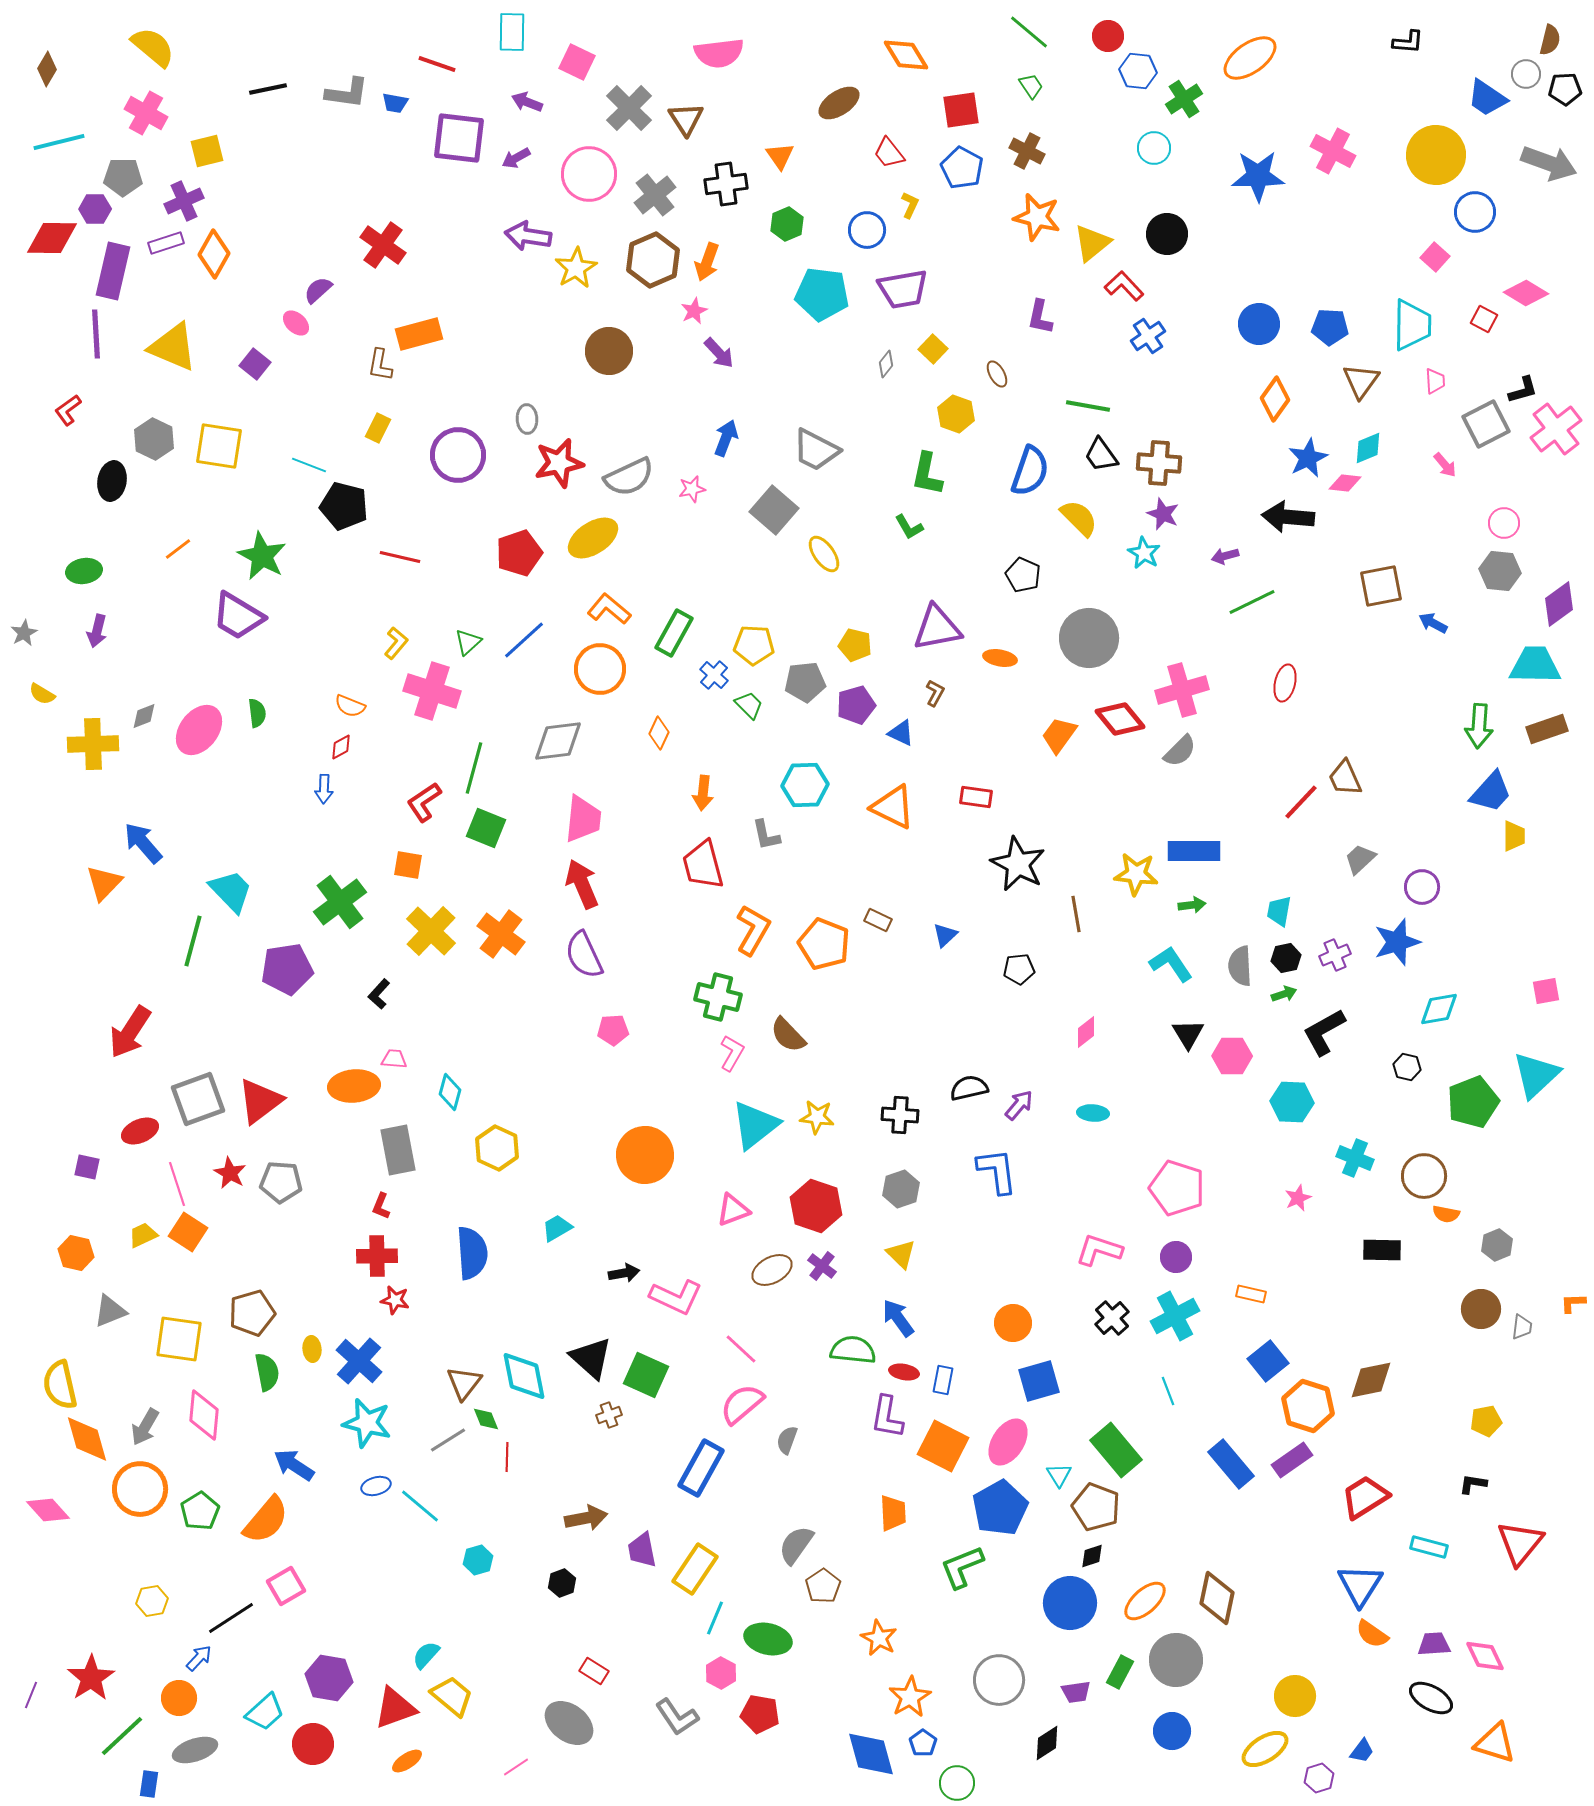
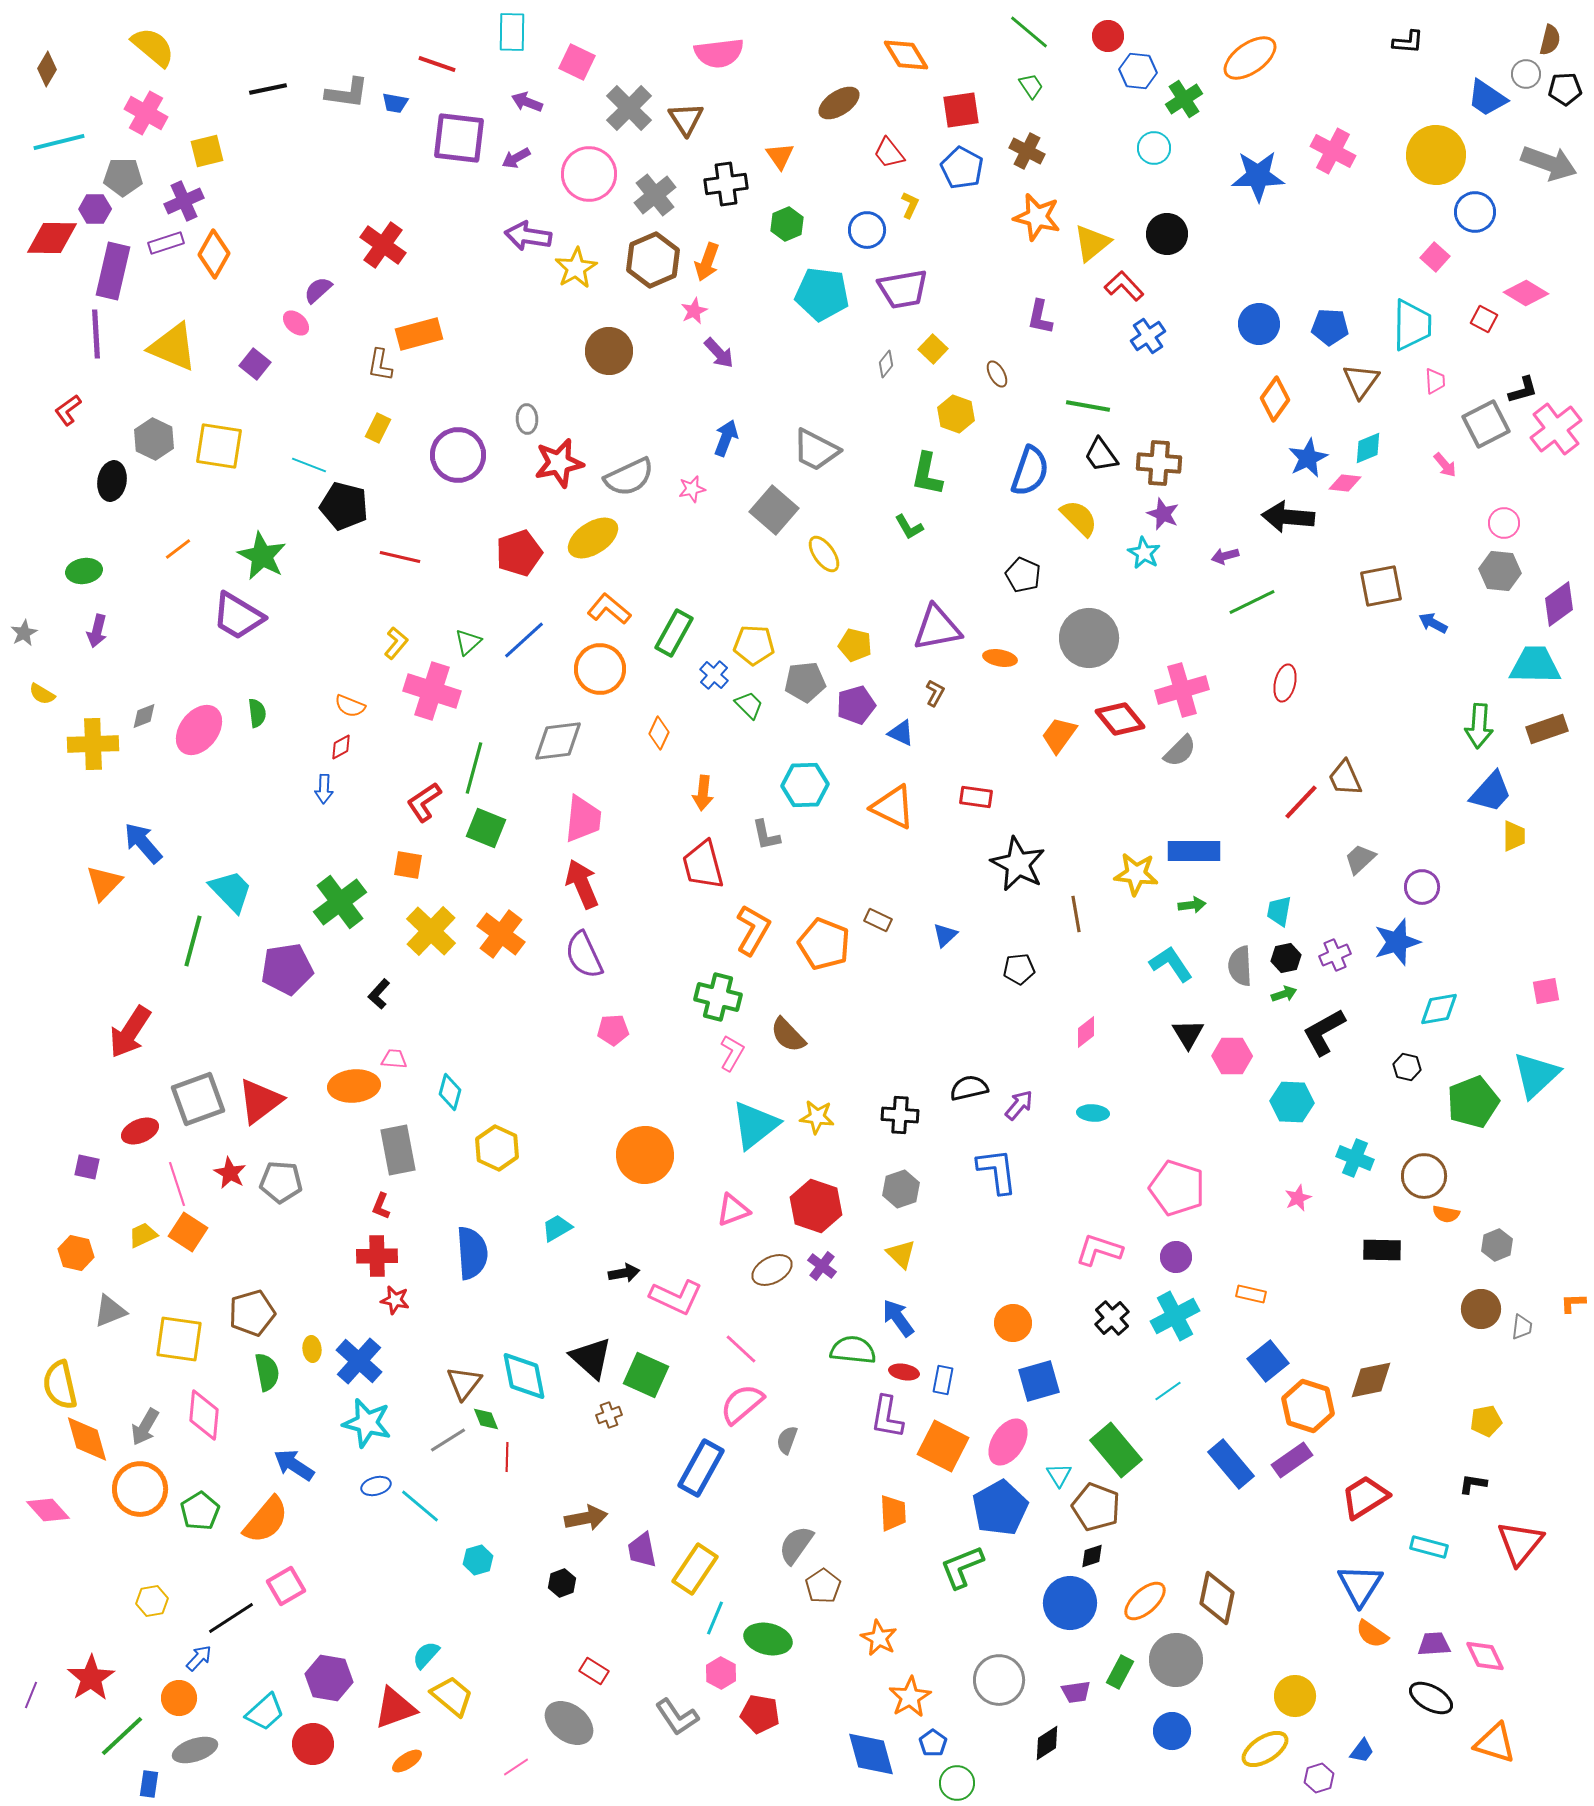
cyan line at (1168, 1391): rotated 76 degrees clockwise
blue pentagon at (923, 1743): moved 10 px right
